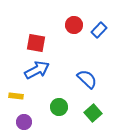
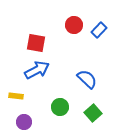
green circle: moved 1 px right
